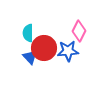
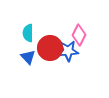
pink diamond: moved 4 px down
red circle: moved 6 px right
blue triangle: moved 2 px left
